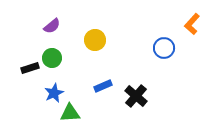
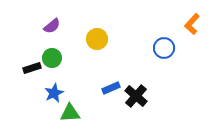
yellow circle: moved 2 px right, 1 px up
black rectangle: moved 2 px right
blue rectangle: moved 8 px right, 2 px down
